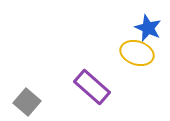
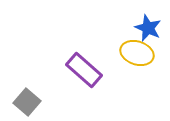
purple rectangle: moved 8 px left, 17 px up
